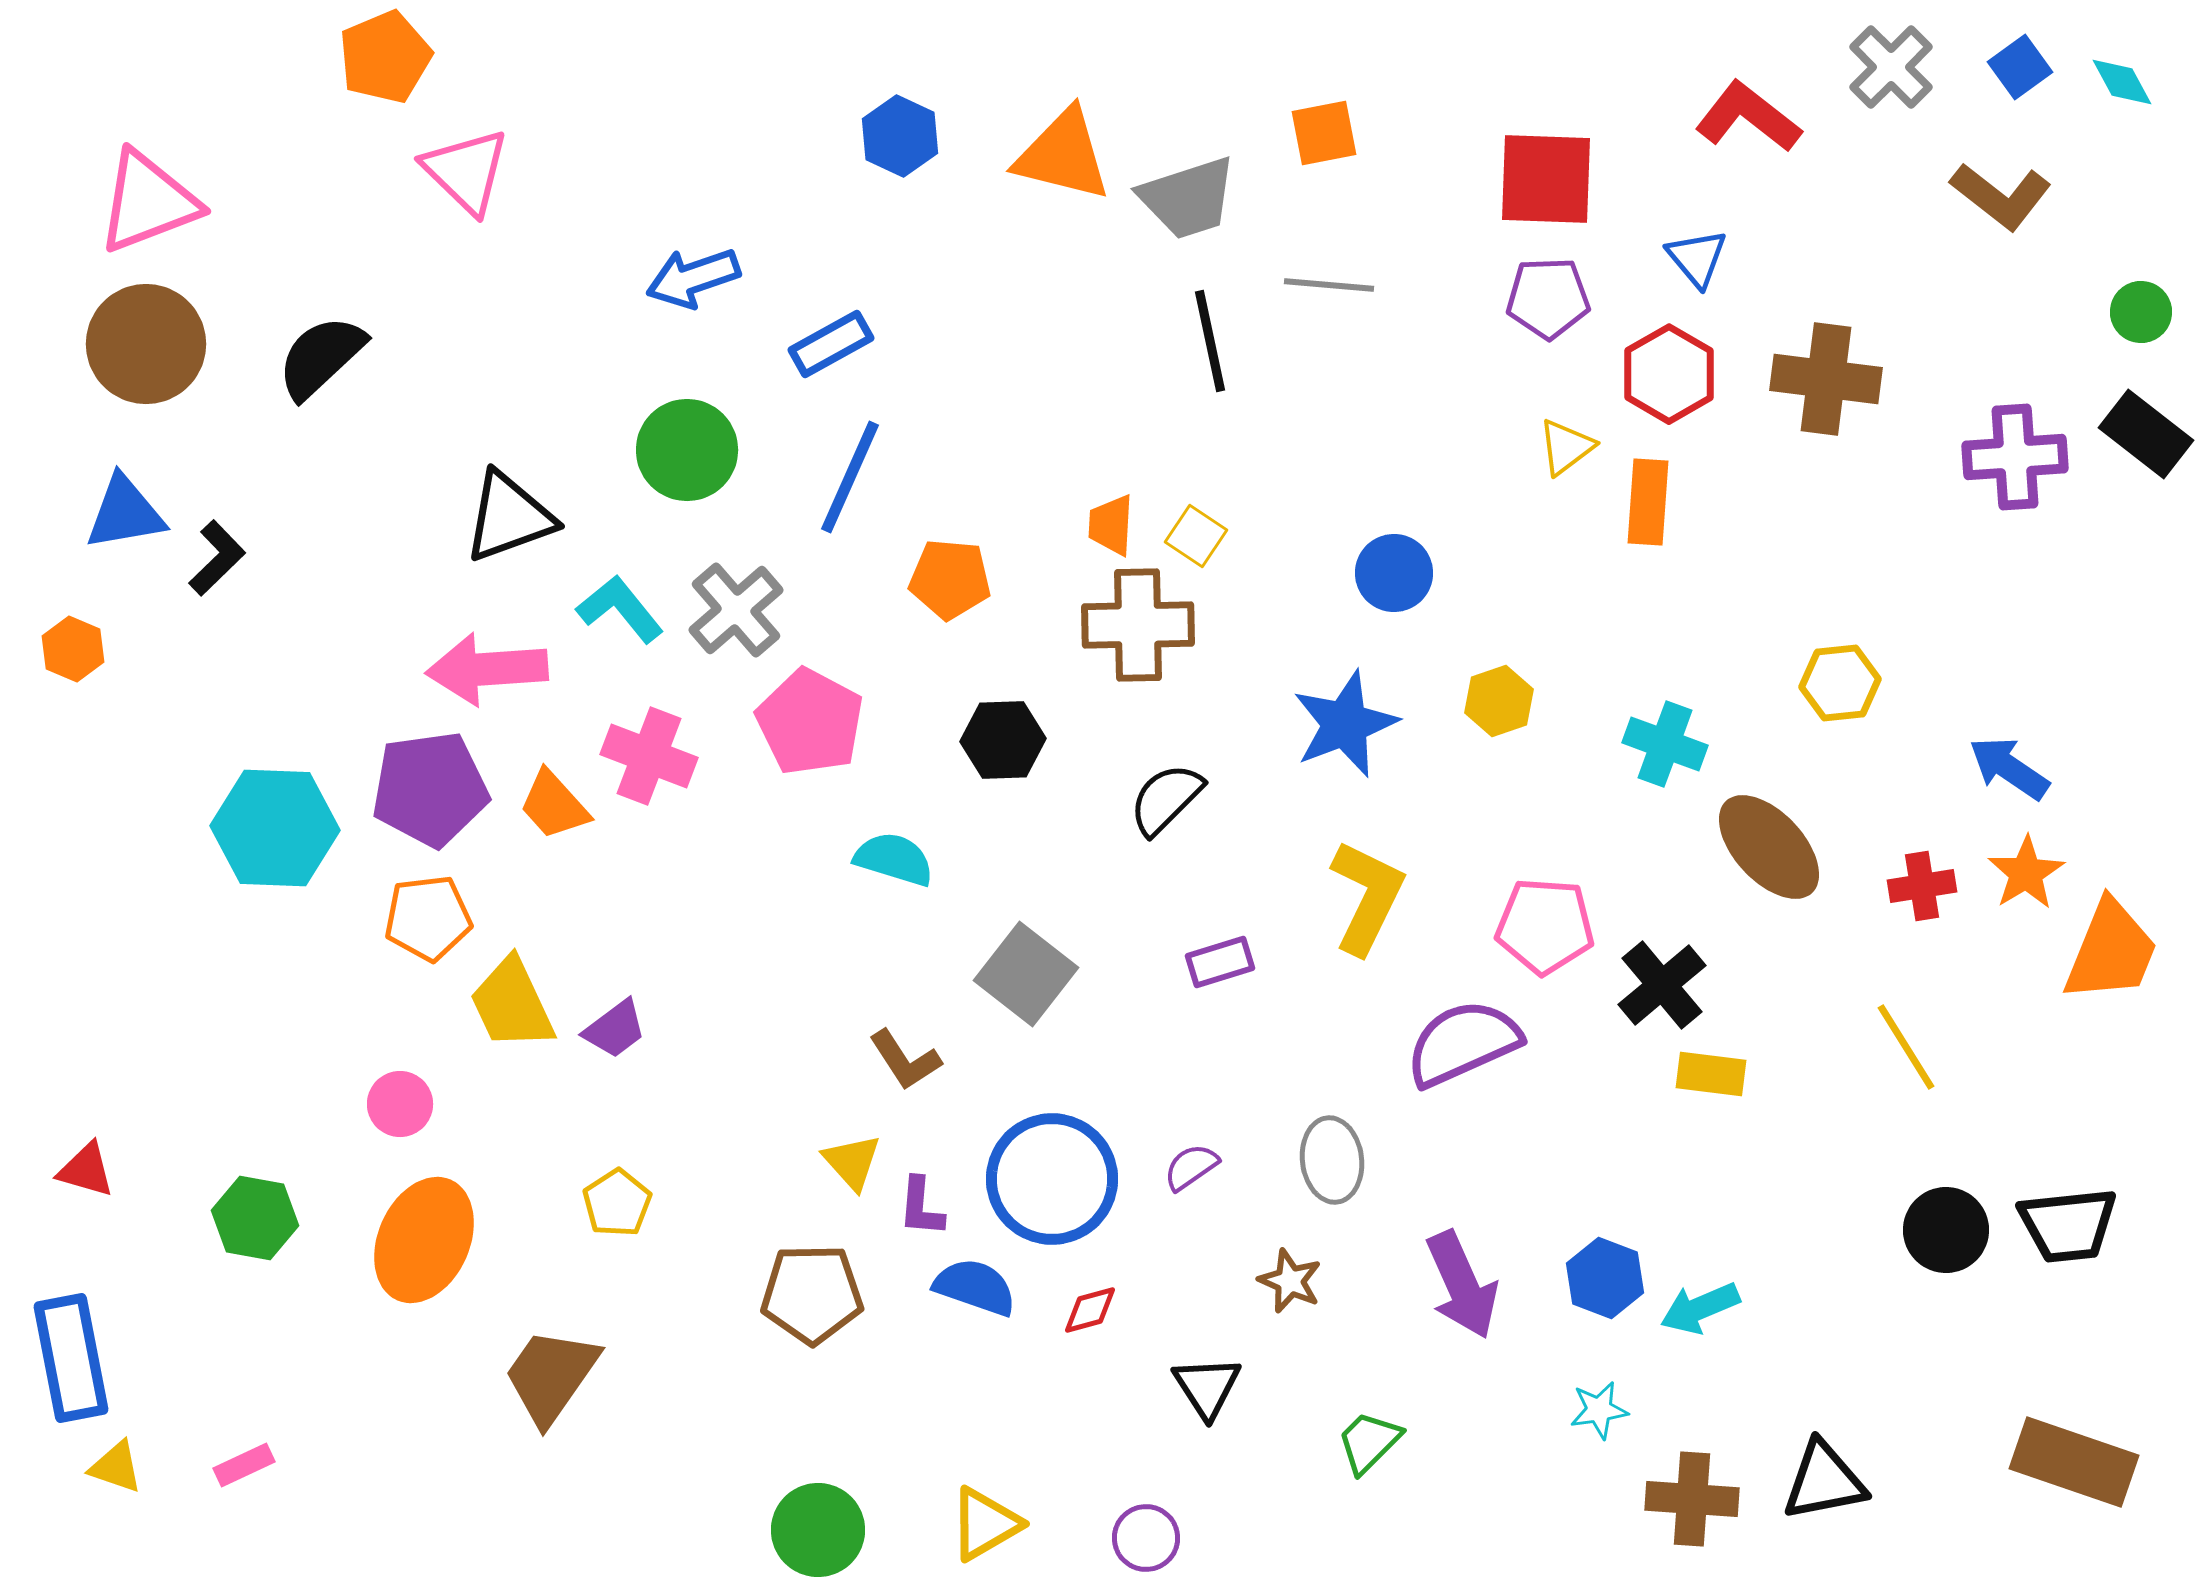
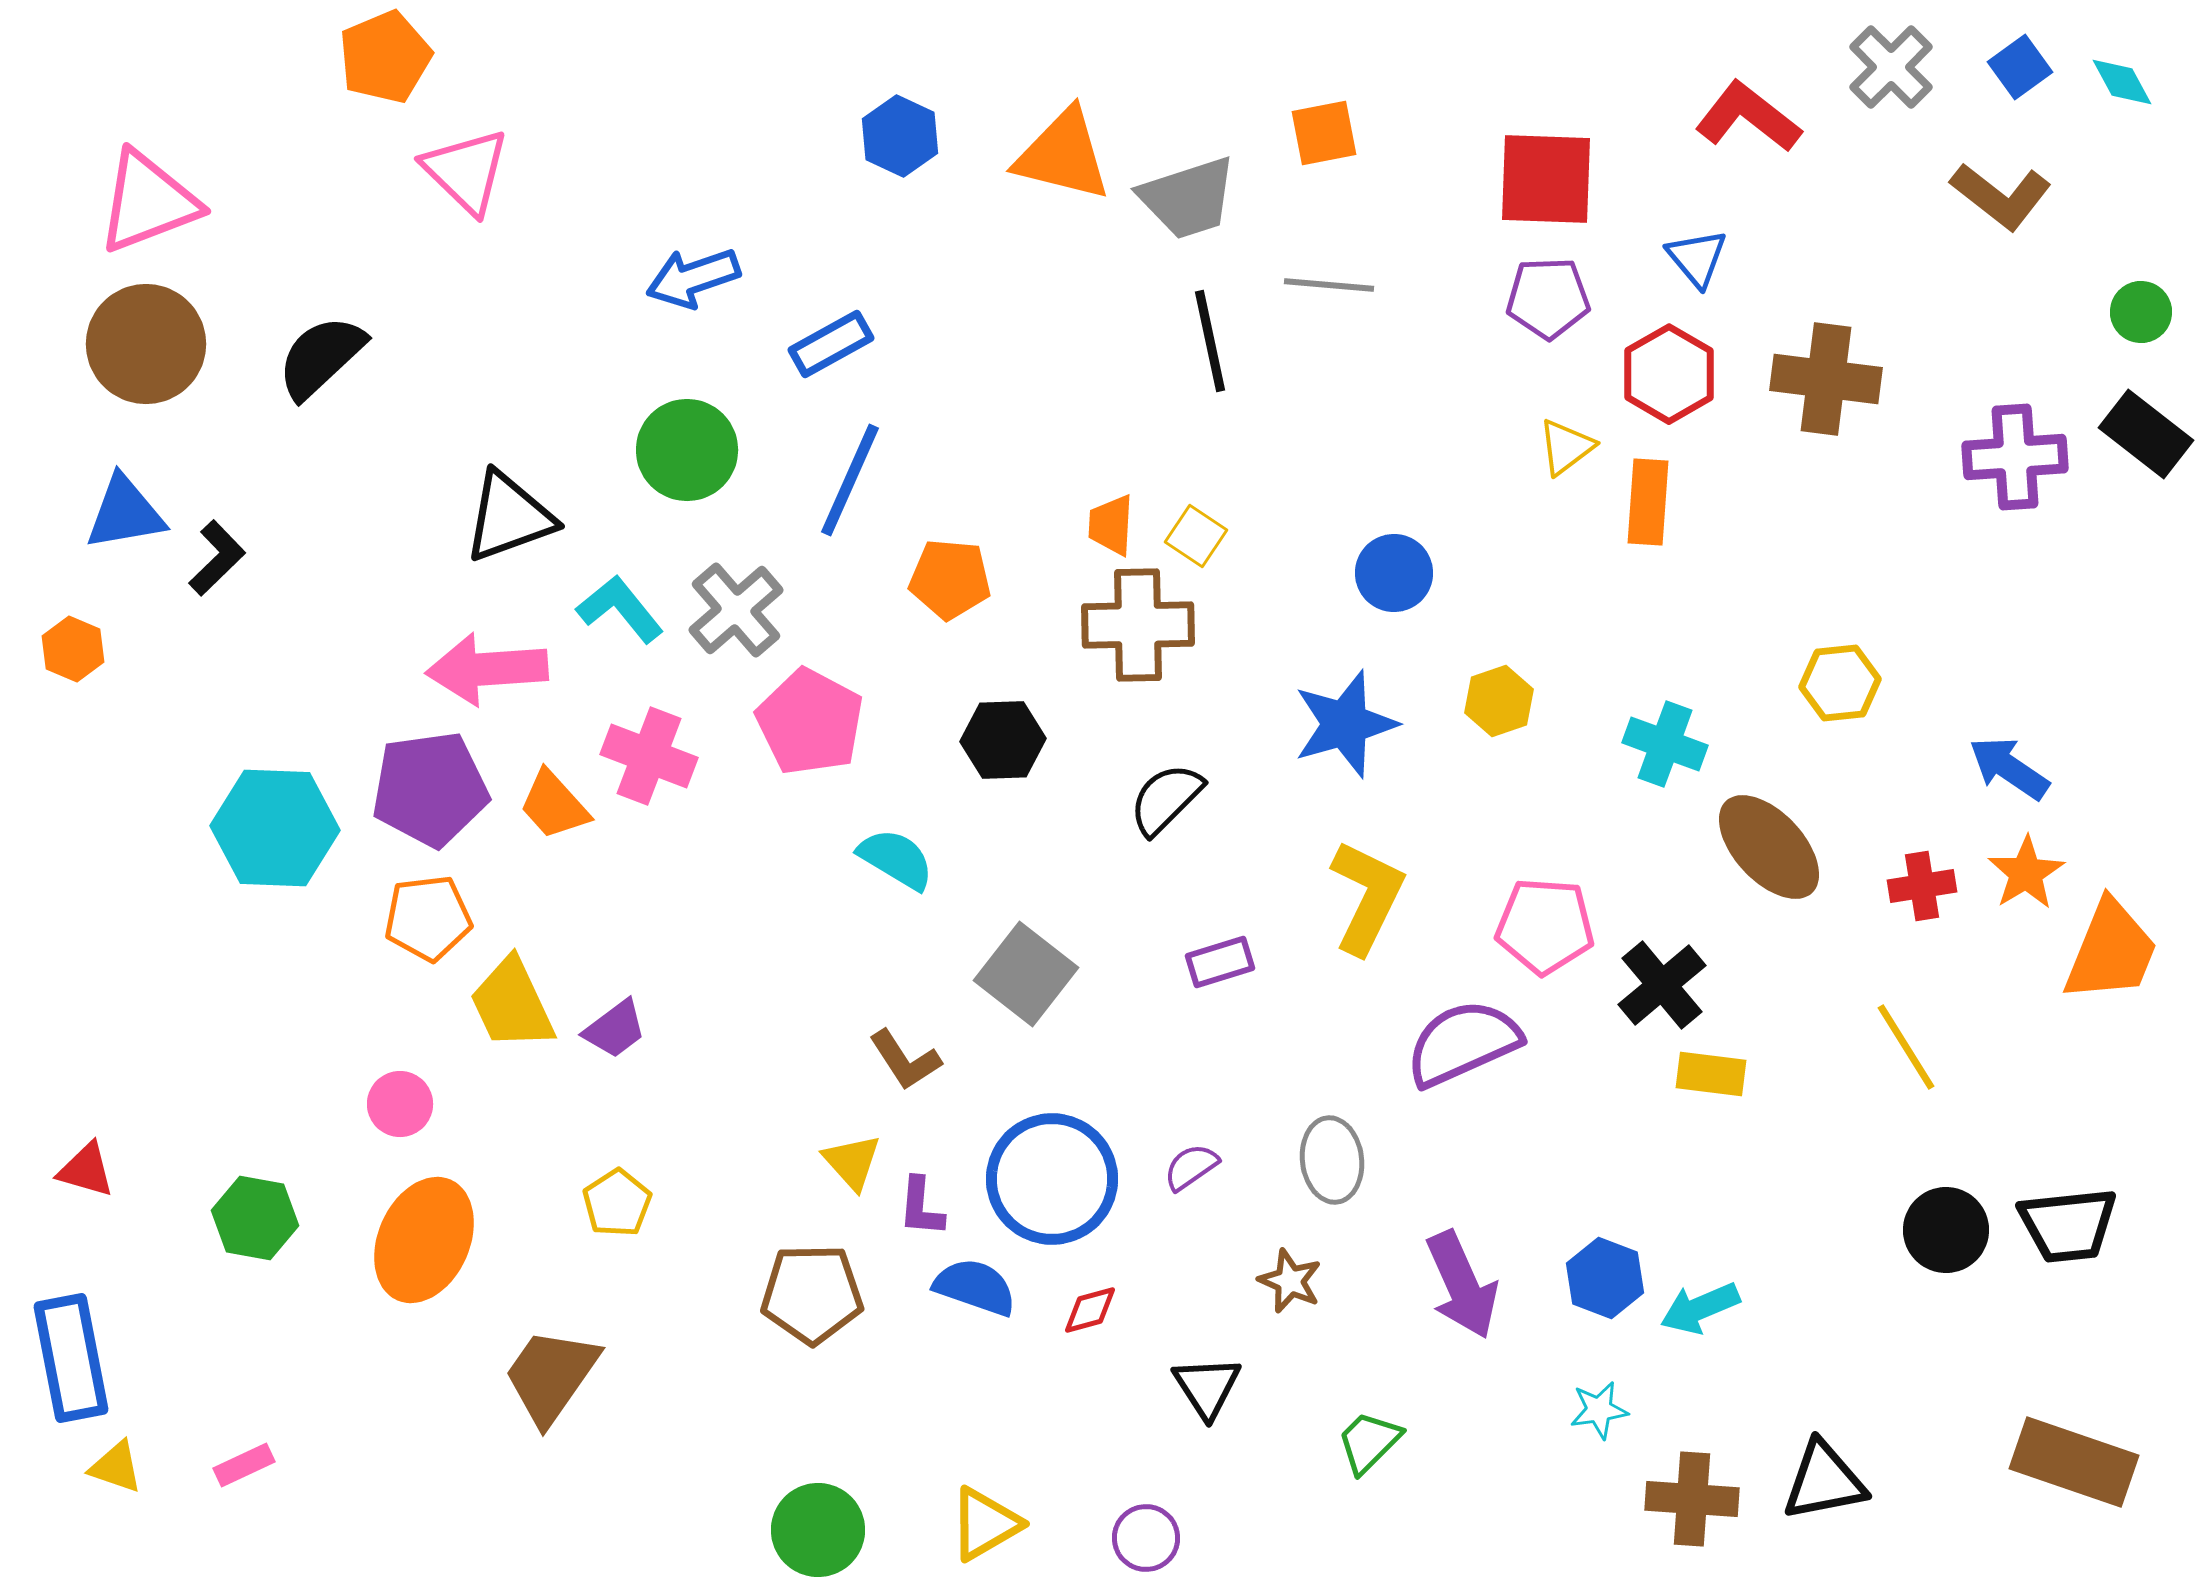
blue line at (850, 477): moved 3 px down
blue star at (1345, 724): rotated 5 degrees clockwise
cyan semicircle at (894, 859): moved 2 px right; rotated 14 degrees clockwise
